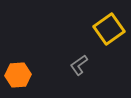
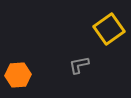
gray L-shape: rotated 25 degrees clockwise
